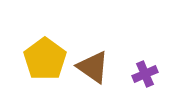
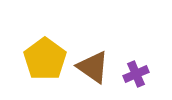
purple cross: moved 9 px left
